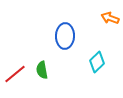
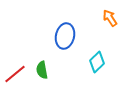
orange arrow: rotated 36 degrees clockwise
blue ellipse: rotated 10 degrees clockwise
